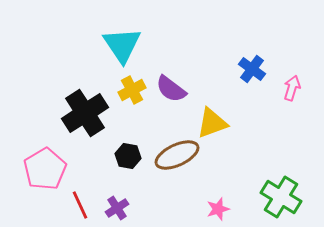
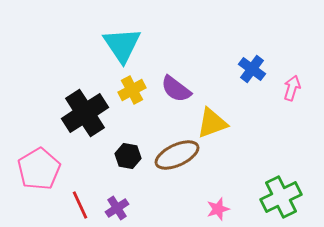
purple semicircle: moved 5 px right
pink pentagon: moved 6 px left
green cross: rotated 33 degrees clockwise
